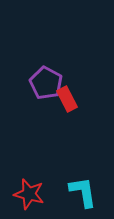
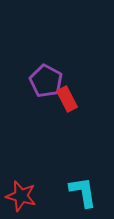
purple pentagon: moved 2 px up
red star: moved 8 px left, 2 px down
